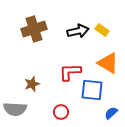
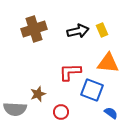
yellow rectangle: rotated 32 degrees clockwise
orange triangle: rotated 25 degrees counterclockwise
brown star: moved 6 px right, 10 px down
blue square: rotated 15 degrees clockwise
blue semicircle: rotated 80 degrees clockwise
